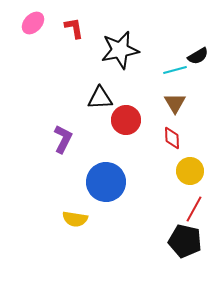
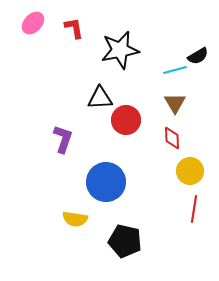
purple L-shape: rotated 8 degrees counterclockwise
red line: rotated 20 degrees counterclockwise
black pentagon: moved 60 px left
